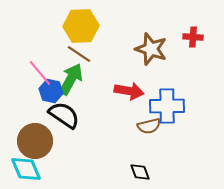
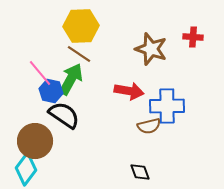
cyan diamond: rotated 60 degrees clockwise
